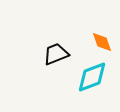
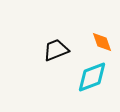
black trapezoid: moved 4 px up
